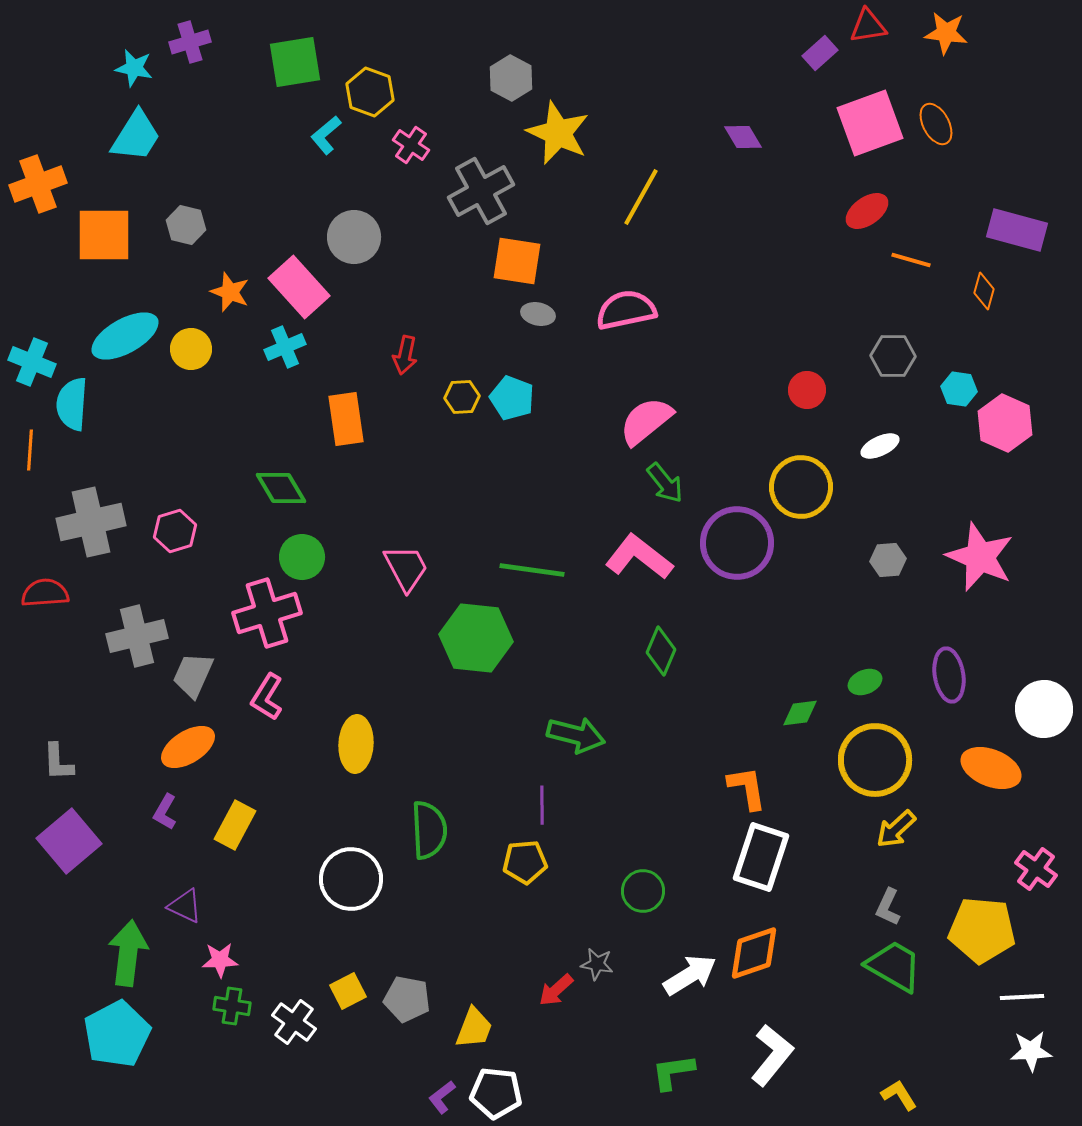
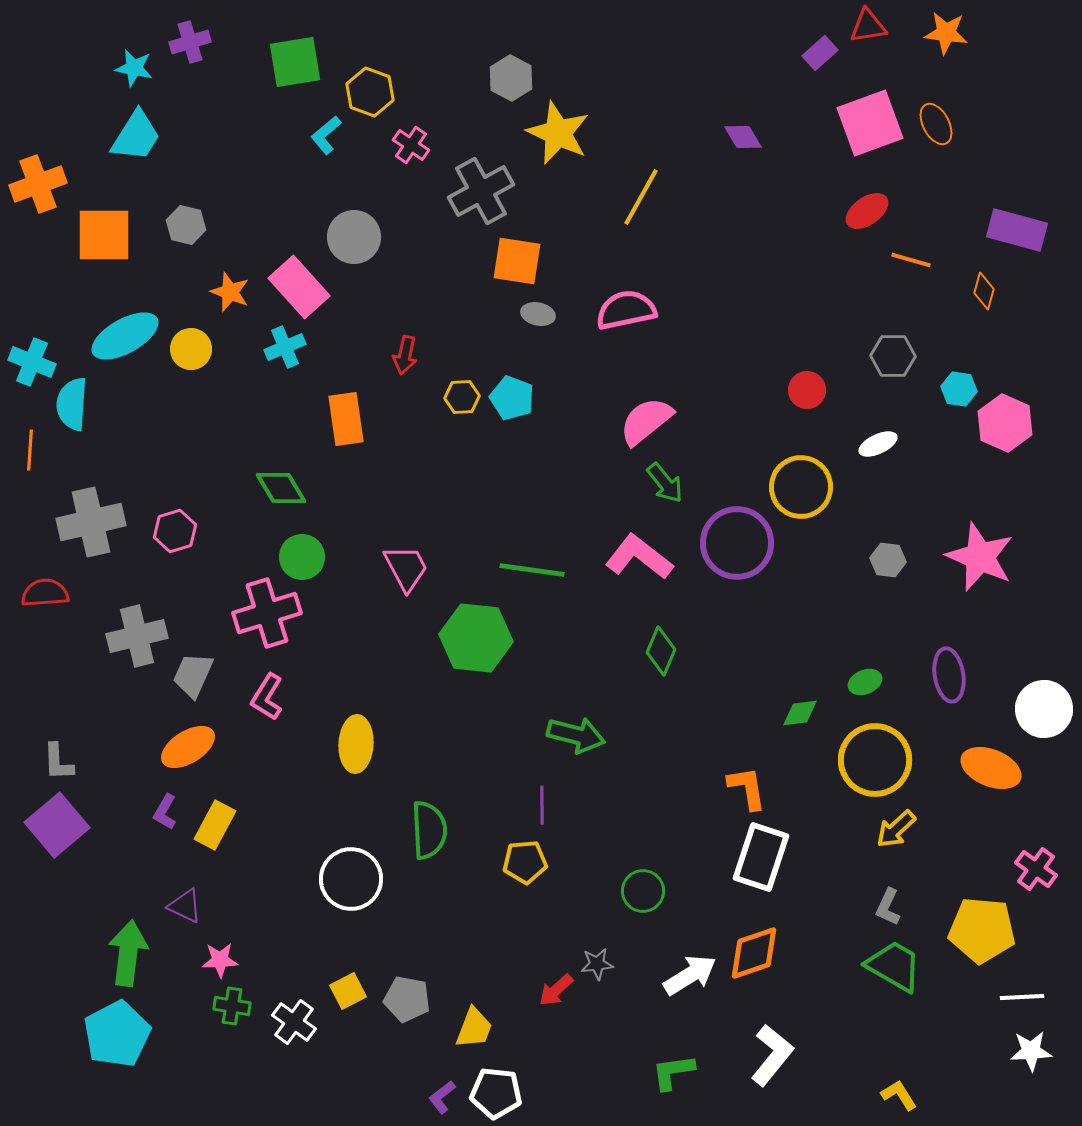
white ellipse at (880, 446): moved 2 px left, 2 px up
gray hexagon at (888, 560): rotated 12 degrees clockwise
yellow rectangle at (235, 825): moved 20 px left
purple square at (69, 841): moved 12 px left, 16 px up
gray star at (597, 964): rotated 16 degrees counterclockwise
